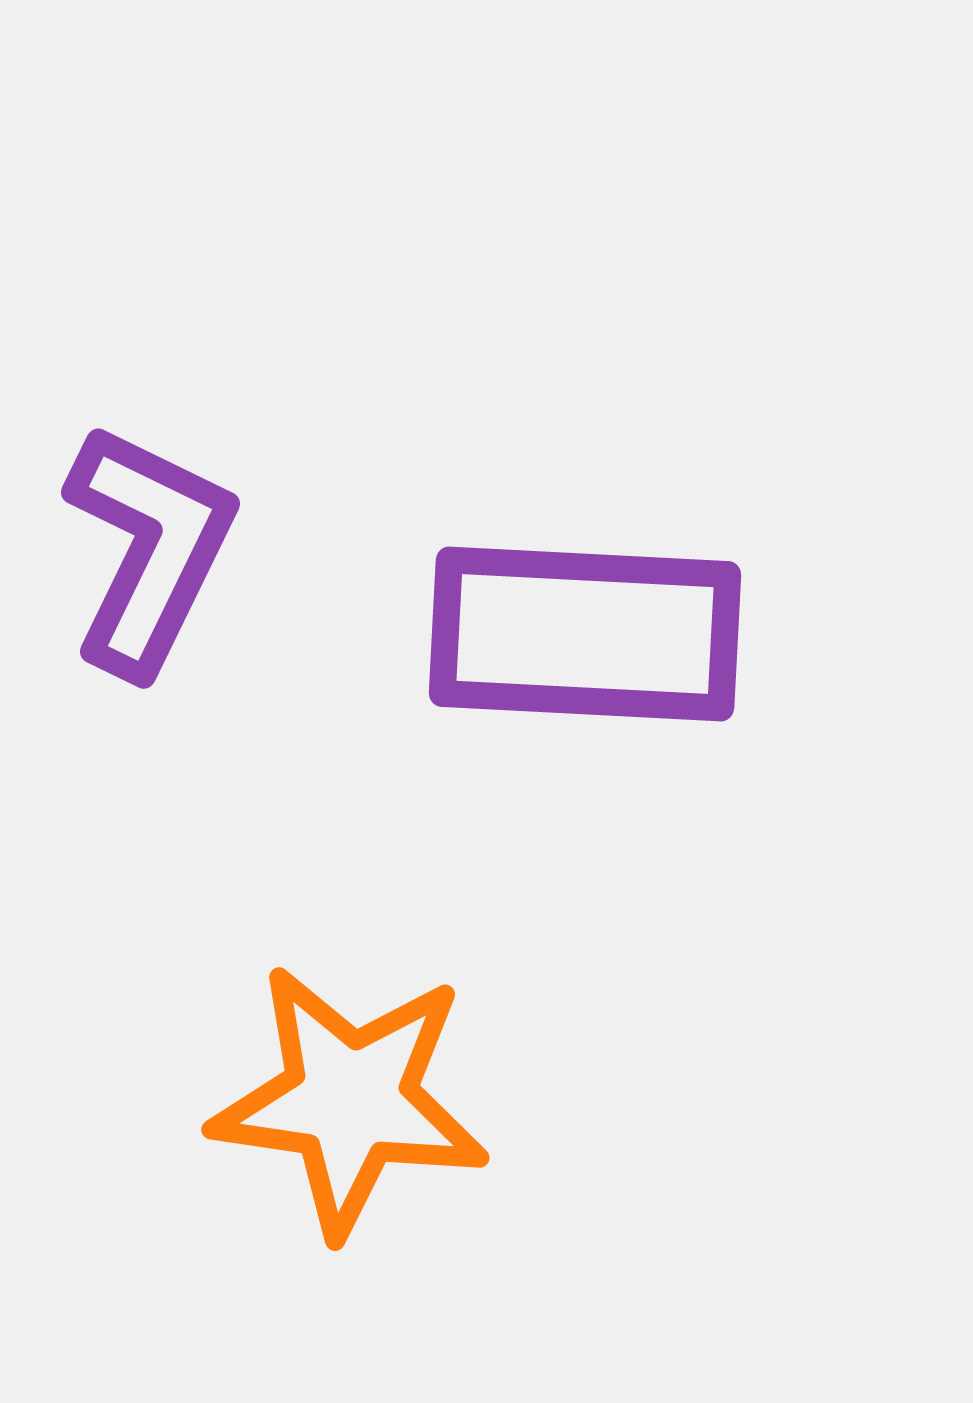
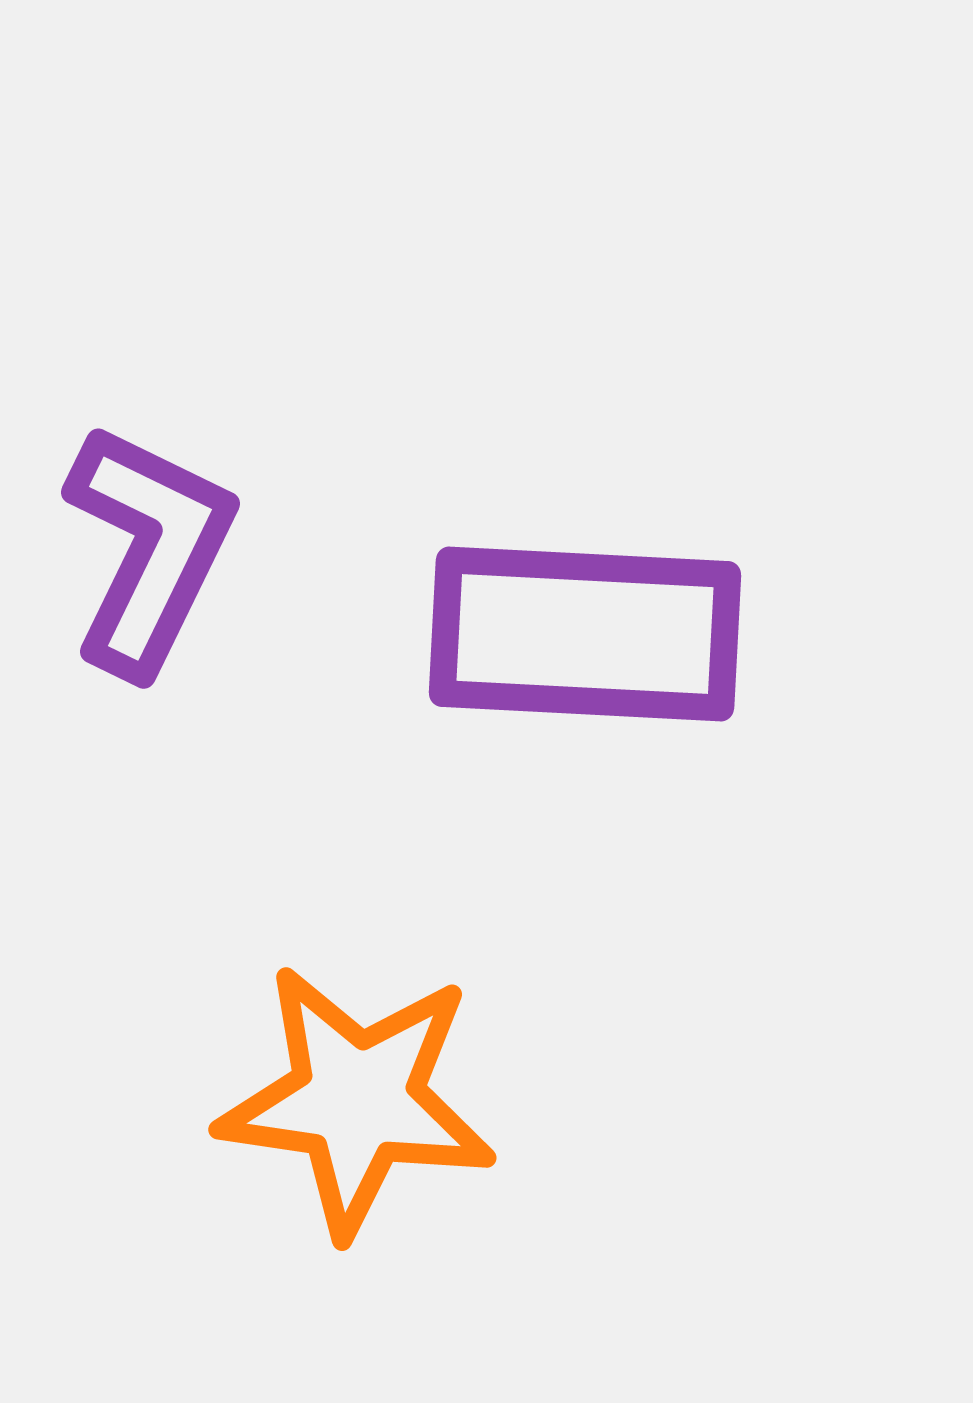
orange star: moved 7 px right
